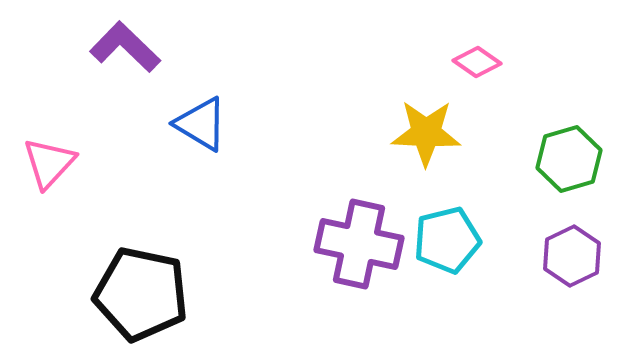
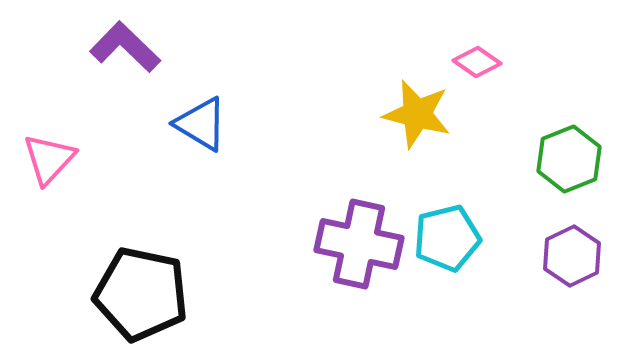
yellow star: moved 9 px left, 19 px up; rotated 12 degrees clockwise
green hexagon: rotated 6 degrees counterclockwise
pink triangle: moved 4 px up
cyan pentagon: moved 2 px up
